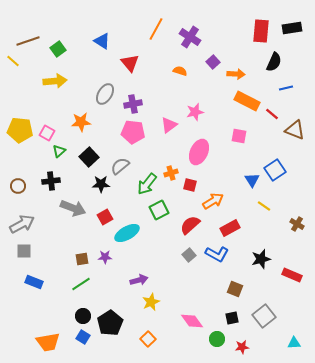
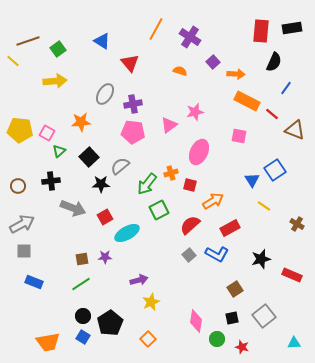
blue line at (286, 88): rotated 40 degrees counterclockwise
brown square at (235, 289): rotated 35 degrees clockwise
pink diamond at (192, 321): moved 4 px right; rotated 45 degrees clockwise
red star at (242, 347): rotated 24 degrees clockwise
